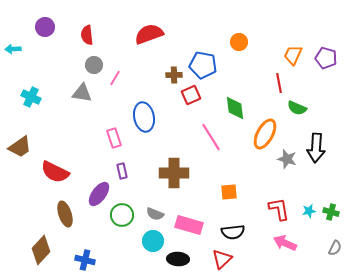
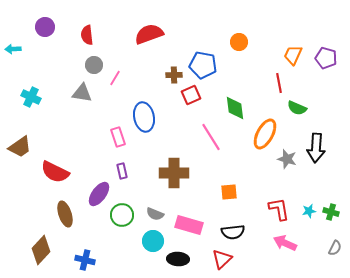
pink rectangle at (114, 138): moved 4 px right, 1 px up
